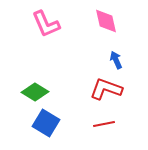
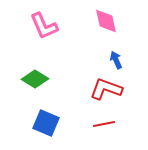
pink L-shape: moved 2 px left, 2 px down
green diamond: moved 13 px up
blue square: rotated 8 degrees counterclockwise
